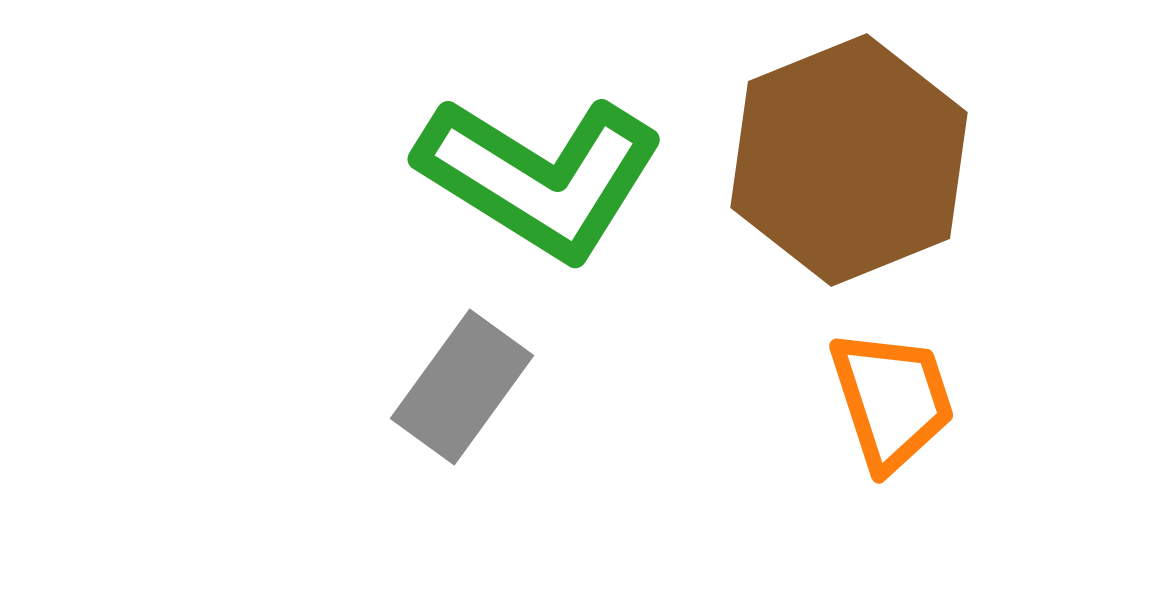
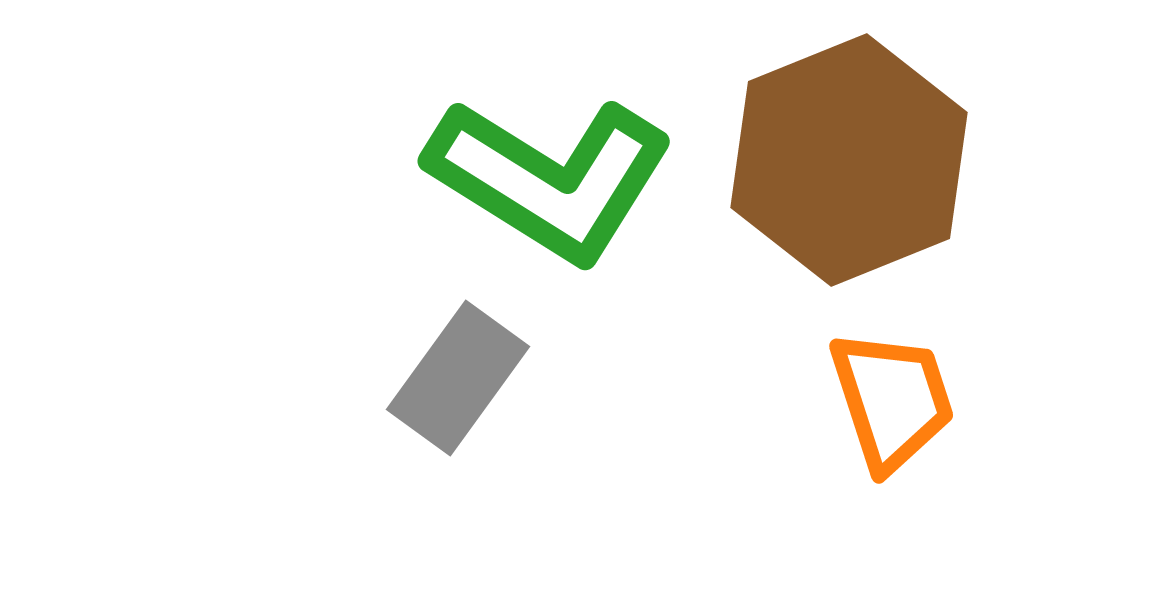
green L-shape: moved 10 px right, 2 px down
gray rectangle: moved 4 px left, 9 px up
